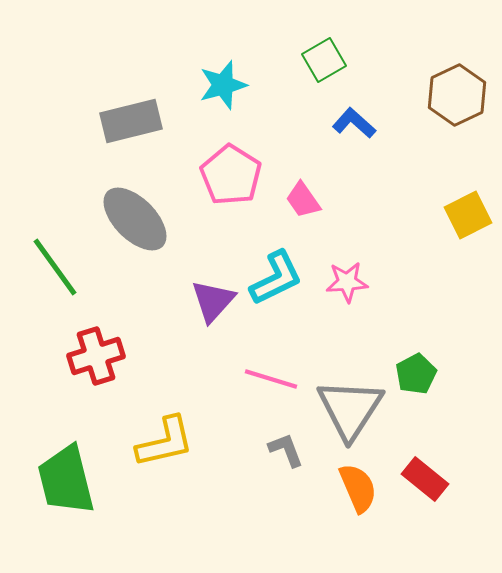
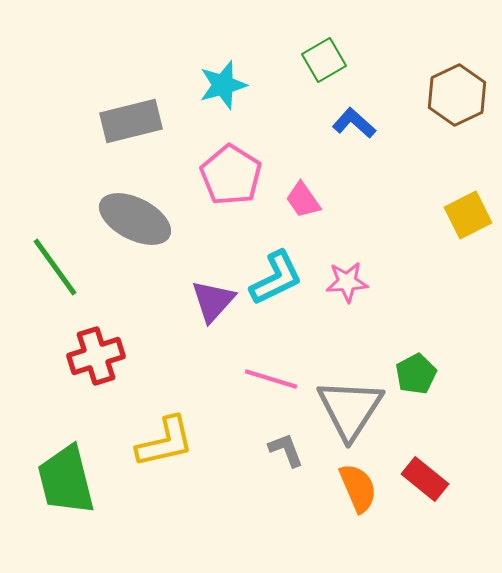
gray ellipse: rotated 18 degrees counterclockwise
